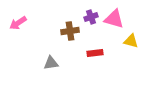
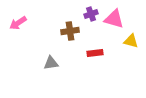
purple cross: moved 3 px up
